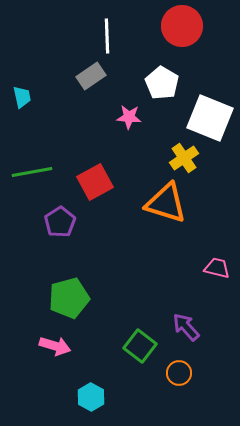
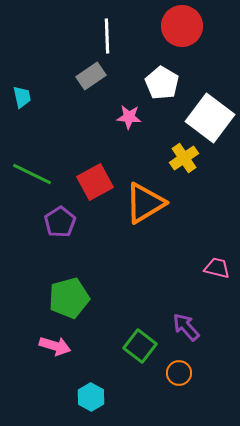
white square: rotated 15 degrees clockwise
green line: moved 2 px down; rotated 36 degrees clockwise
orange triangle: moved 21 px left; rotated 48 degrees counterclockwise
